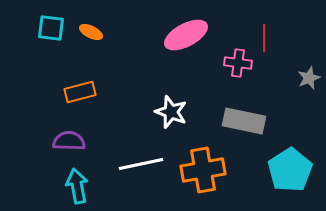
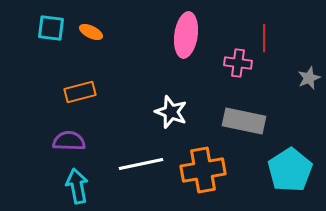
pink ellipse: rotated 54 degrees counterclockwise
